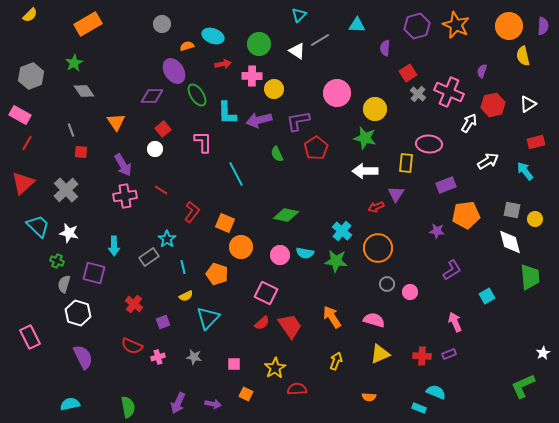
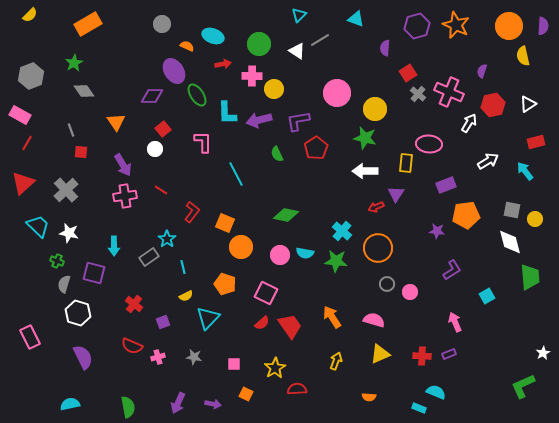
cyan triangle at (357, 25): moved 1 px left, 6 px up; rotated 18 degrees clockwise
orange semicircle at (187, 46): rotated 40 degrees clockwise
orange pentagon at (217, 274): moved 8 px right, 10 px down
